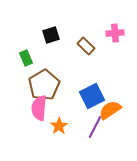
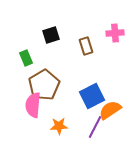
brown rectangle: rotated 30 degrees clockwise
pink semicircle: moved 6 px left, 3 px up
orange star: rotated 30 degrees clockwise
